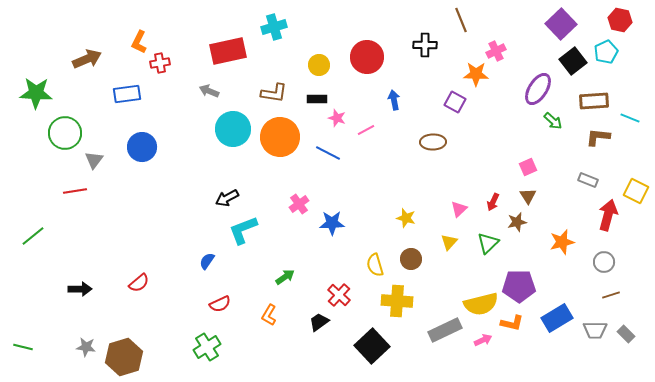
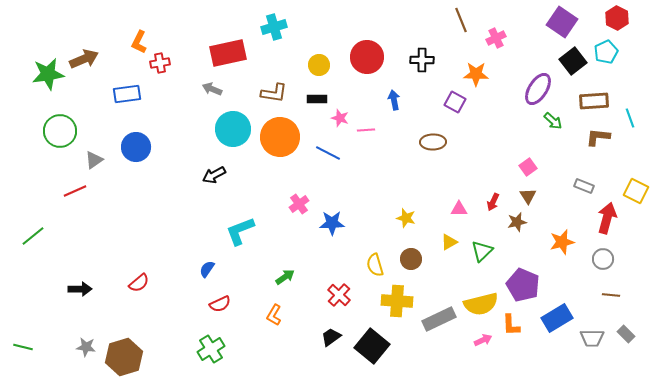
red hexagon at (620, 20): moved 3 px left, 2 px up; rotated 15 degrees clockwise
purple square at (561, 24): moved 1 px right, 2 px up; rotated 12 degrees counterclockwise
black cross at (425, 45): moved 3 px left, 15 px down
red rectangle at (228, 51): moved 2 px down
pink cross at (496, 51): moved 13 px up
brown arrow at (87, 59): moved 3 px left
gray arrow at (209, 91): moved 3 px right, 2 px up
green star at (36, 93): moved 12 px right, 19 px up; rotated 12 degrees counterclockwise
pink star at (337, 118): moved 3 px right
cyan line at (630, 118): rotated 48 degrees clockwise
pink line at (366, 130): rotated 24 degrees clockwise
green circle at (65, 133): moved 5 px left, 2 px up
blue circle at (142, 147): moved 6 px left
gray triangle at (94, 160): rotated 18 degrees clockwise
pink square at (528, 167): rotated 12 degrees counterclockwise
gray rectangle at (588, 180): moved 4 px left, 6 px down
red line at (75, 191): rotated 15 degrees counterclockwise
black arrow at (227, 198): moved 13 px left, 23 px up
pink triangle at (459, 209): rotated 42 degrees clockwise
red arrow at (608, 215): moved 1 px left, 3 px down
cyan L-shape at (243, 230): moved 3 px left, 1 px down
yellow triangle at (449, 242): rotated 18 degrees clockwise
green triangle at (488, 243): moved 6 px left, 8 px down
blue semicircle at (207, 261): moved 8 px down
gray circle at (604, 262): moved 1 px left, 3 px up
purple pentagon at (519, 286): moved 4 px right, 1 px up; rotated 24 degrees clockwise
brown line at (611, 295): rotated 24 degrees clockwise
orange L-shape at (269, 315): moved 5 px right
black trapezoid at (319, 322): moved 12 px right, 15 px down
orange L-shape at (512, 323): moved 1 px left, 2 px down; rotated 75 degrees clockwise
gray rectangle at (445, 330): moved 6 px left, 11 px up
gray trapezoid at (595, 330): moved 3 px left, 8 px down
black square at (372, 346): rotated 8 degrees counterclockwise
green cross at (207, 347): moved 4 px right, 2 px down
